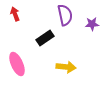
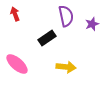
purple semicircle: moved 1 px right, 1 px down
purple star: rotated 16 degrees counterclockwise
black rectangle: moved 2 px right
pink ellipse: rotated 25 degrees counterclockwise
